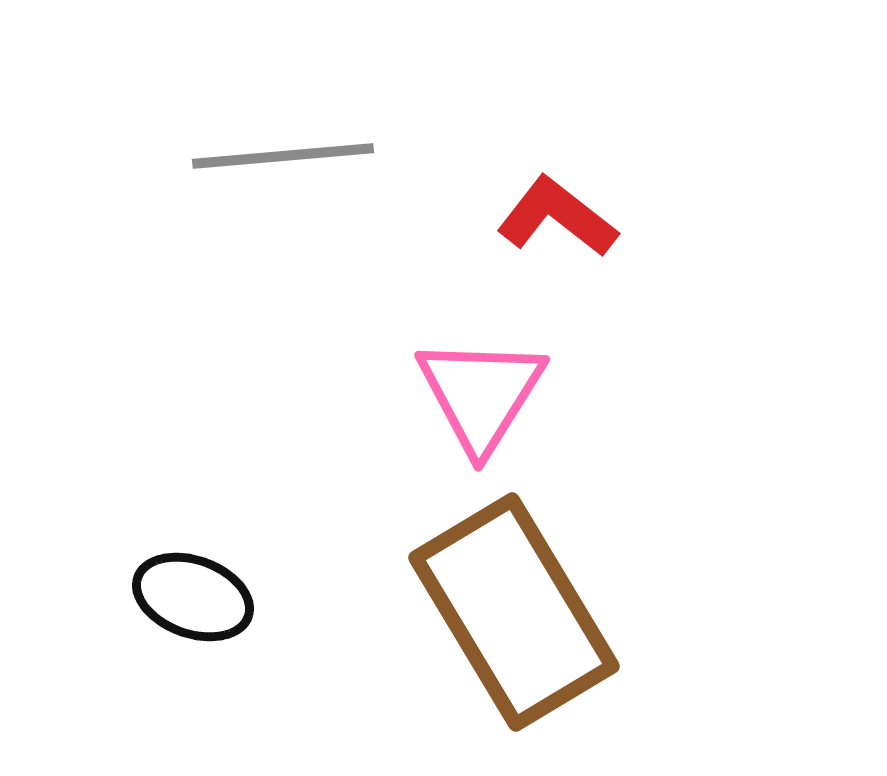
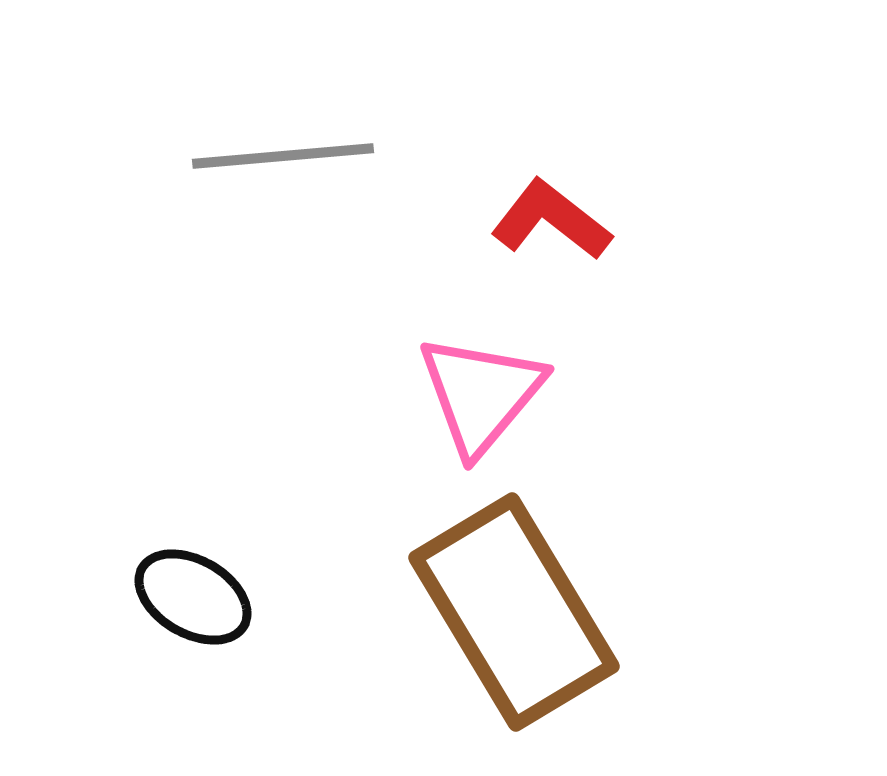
red L-shape: moved 6 px left, 3 px down
pink triangle: rotated 8 degrees clockwise
black ellipse: rotated 10 degrees clockwise
